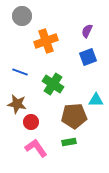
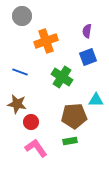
purple semicircle: rotated 16 degrees counterclockwise
green cross: moved 9 px right, 7 px up
green rectangle: moved 1 px right, 1 px up
